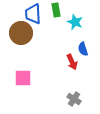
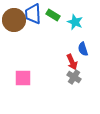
green rectangle: moved 3 px left, 5 px down; rotated 48 degrees counterclockwise
brown circle: moved 7 px left, 13 px up
gray cross: moved 22 px up
